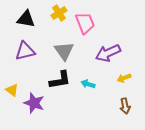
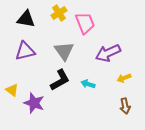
black L-shape: rotated 20 degrees counterclockwise
